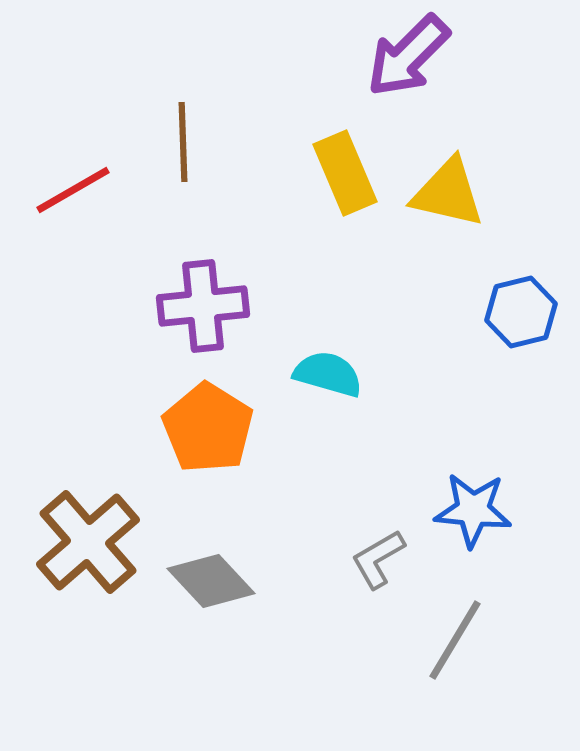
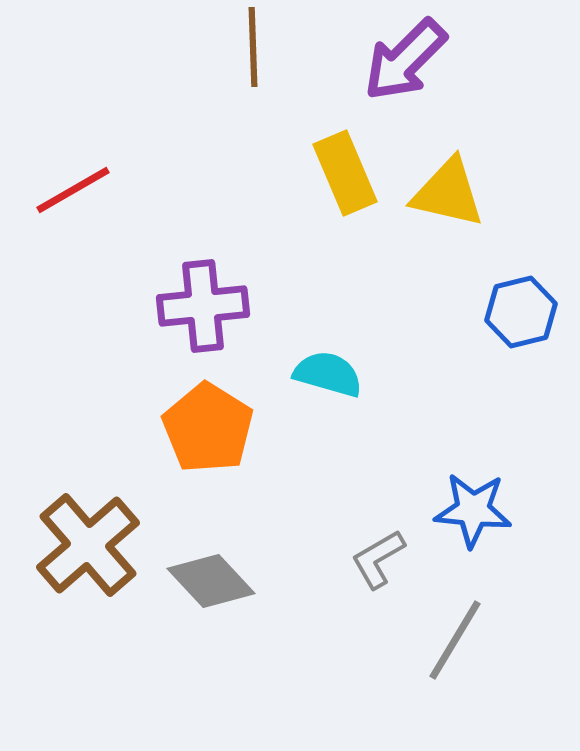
purple arrow: moved 3 px left, 4 px down
brown line: moved 70 px right, 95 px up
brown cross: moved 3 px down
